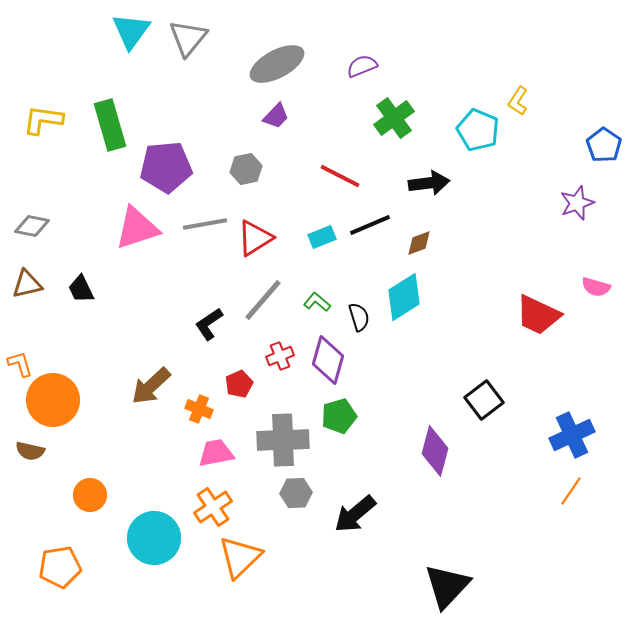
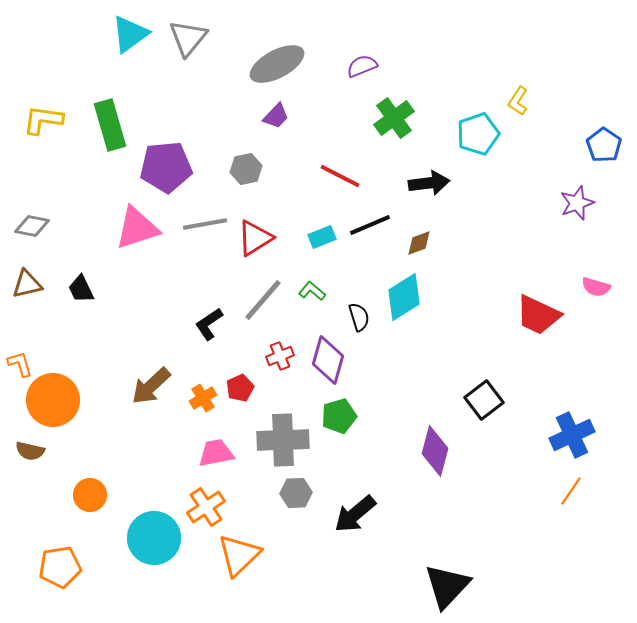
cyan triangle at (131, 31): moved 1 px left, 3 px down; rotated 18 degrees clockwise
cyan pentagon at (478, 130): moved 4 px down; rotated 30 degrees clockwise
green L-shape at (317, 302): moved 5 px left, 11 px up
red pentagon at (239, 384): moved 1 px right, 4 px down
orange cross at (199, 409): moved 4 px right, 11 px up; rotated 36 degrees clockwise
orange cross at (213, 507): moved 7 px left
orange triangle at (240, 557): moved 1 px left, 2 px up
